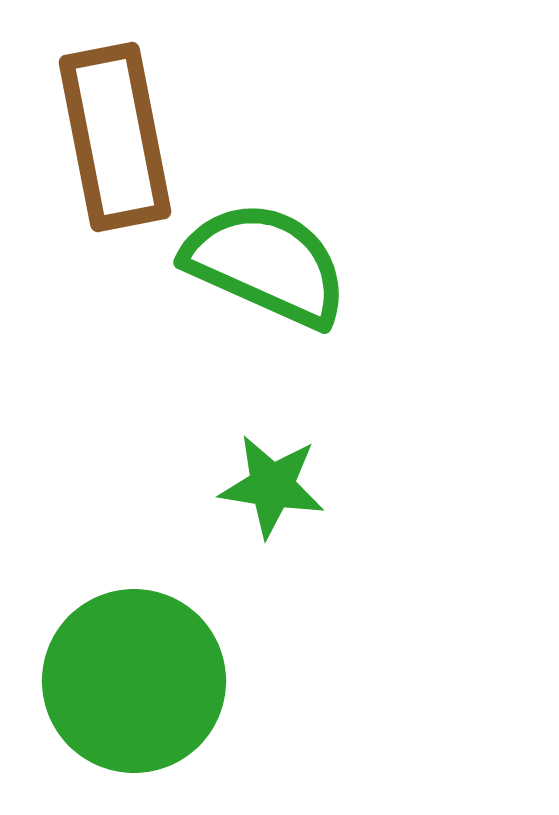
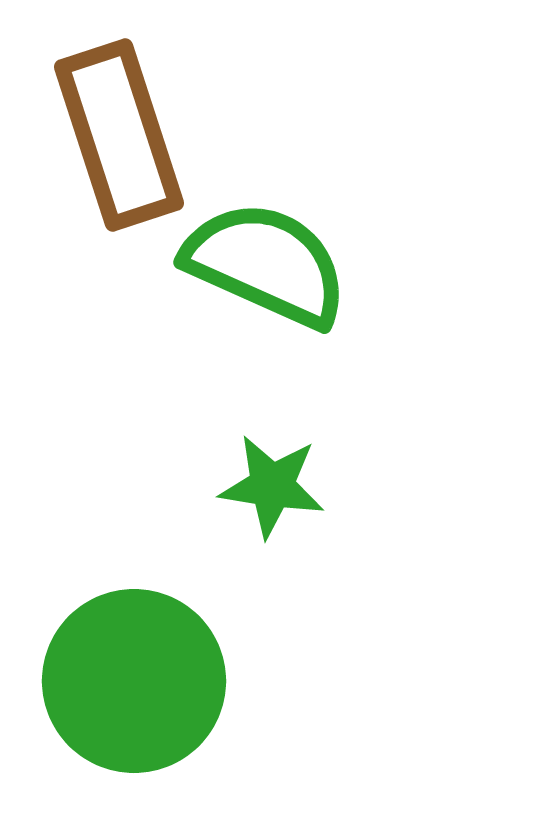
brown rectangle: moved 4 px right, 2 px up; rotated 7 degrees counterclockwise
